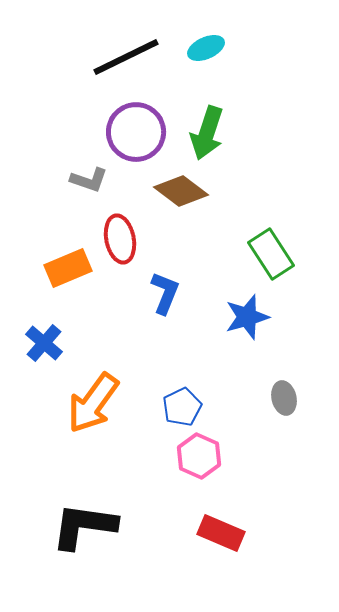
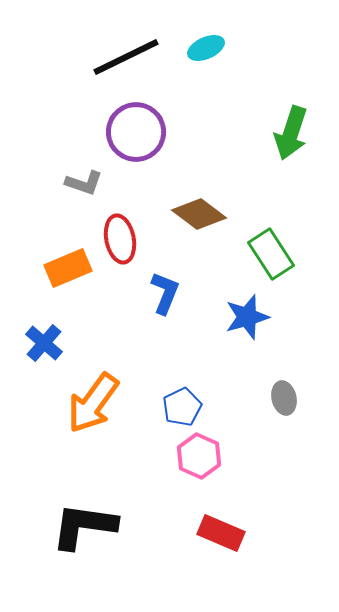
green arrow: moved 84 px right
gray L-shape: moved 5 px left, 3 px down
brown diamond: moved 18 px right, 23 px down
